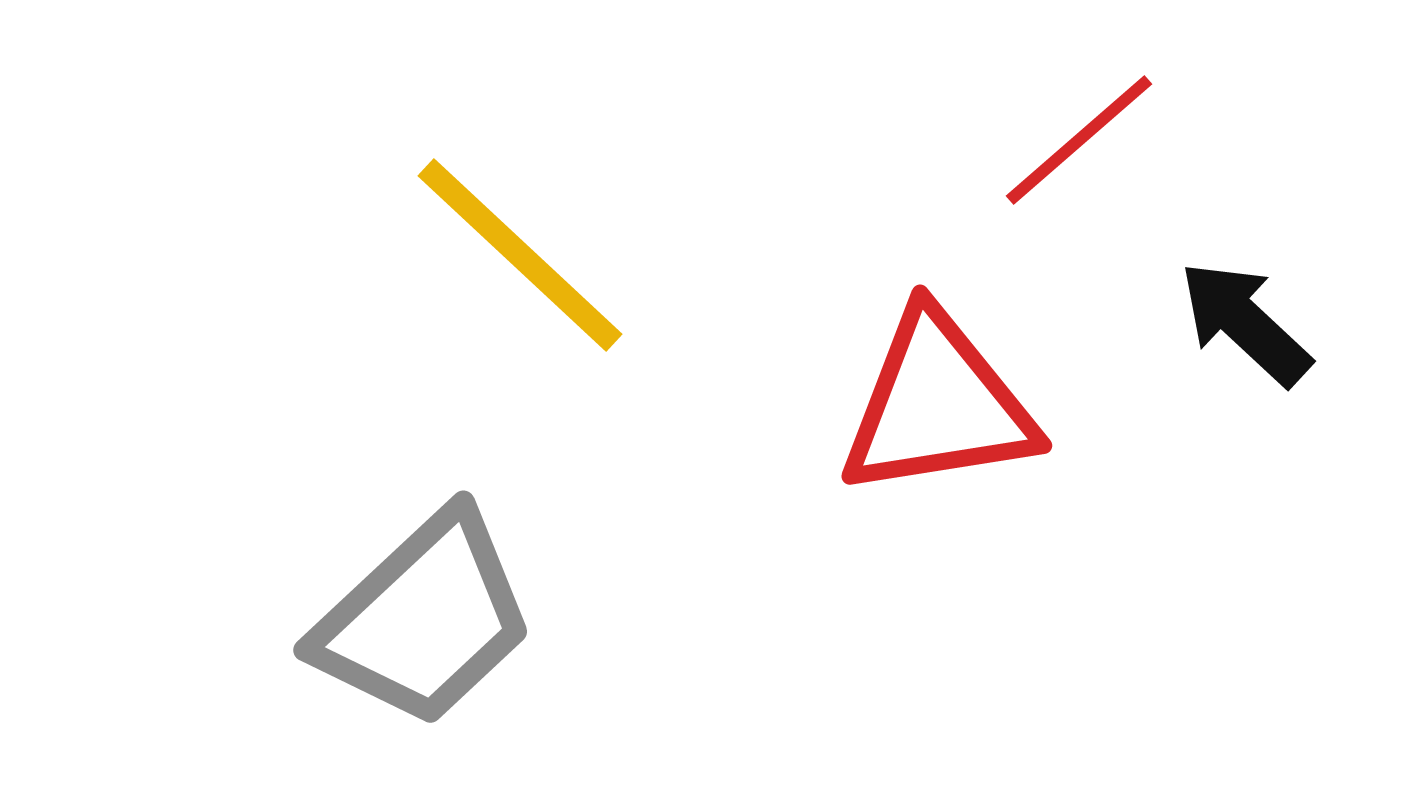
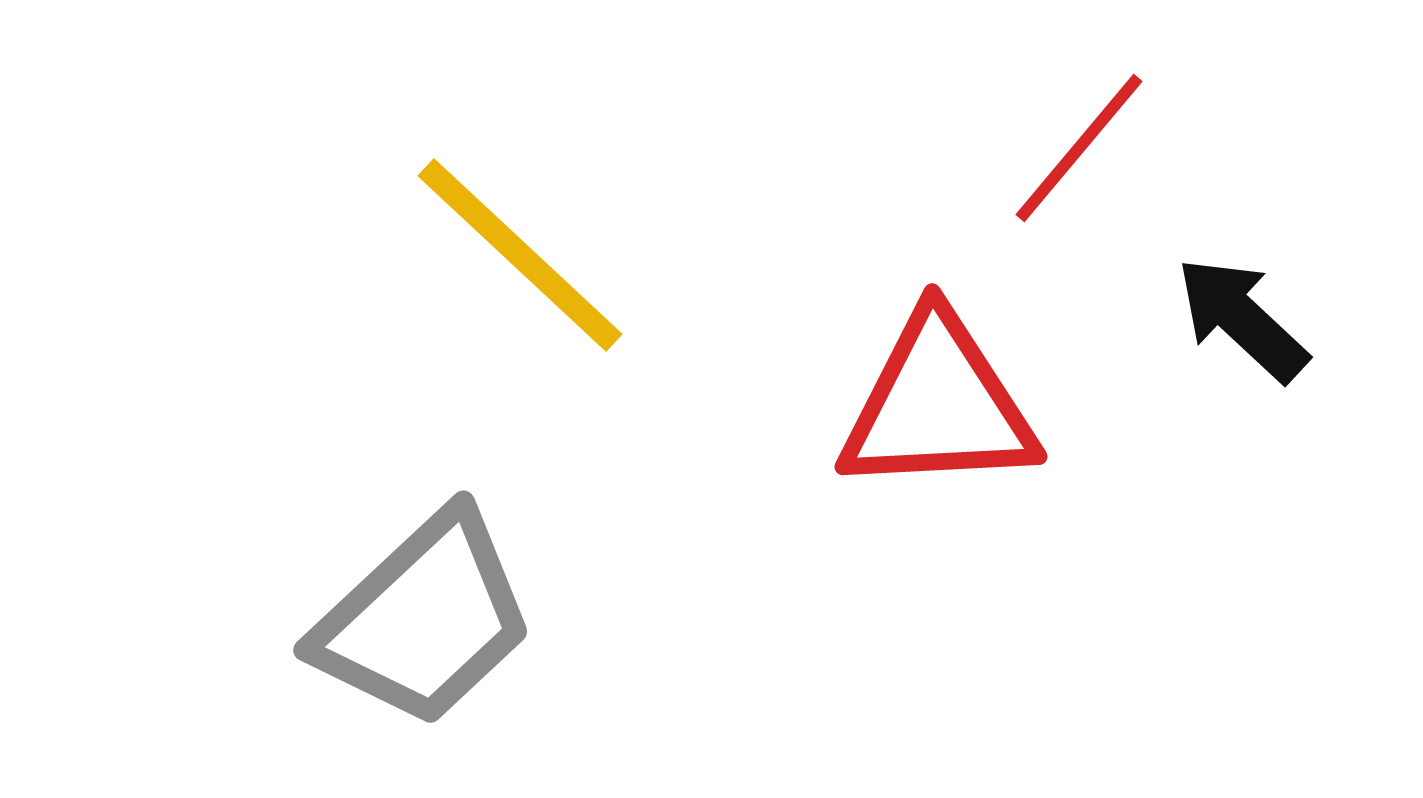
red line: moved 8 px down; rotated 9 degrees counterclockwise
black arrow: moved 3 px left, 4 px up
red triangle: rotated 6 degrees clockwise
